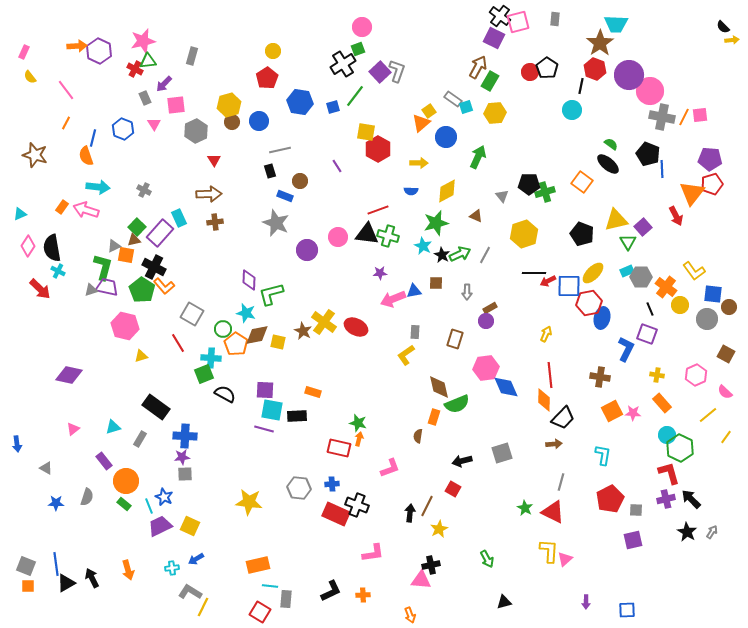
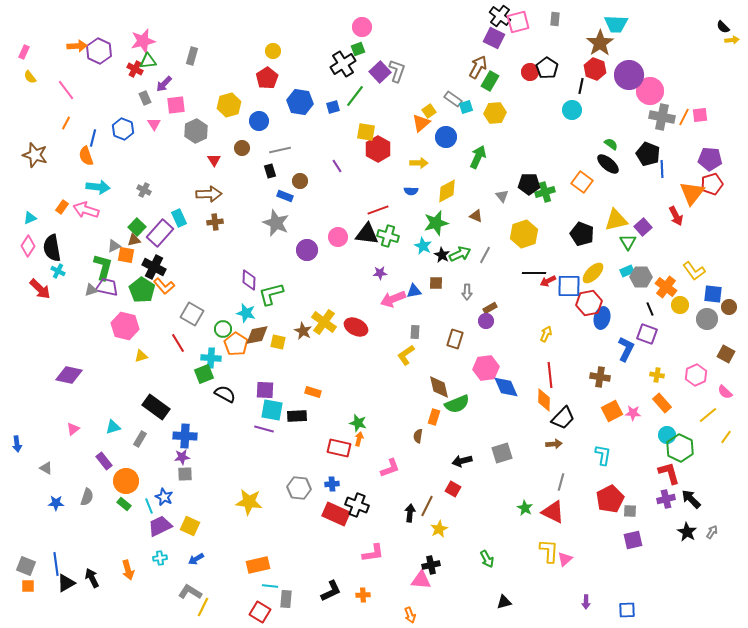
brown circle at (232, 122): moved 10 px right, 26 px down
cyan triangle at (20, 214): moved 10 px right, 4 px down
gray square at (636, 510): moved 6 px left, 1 px down
cyan cross at (172, 568): moved 12 px left, 10 px up
